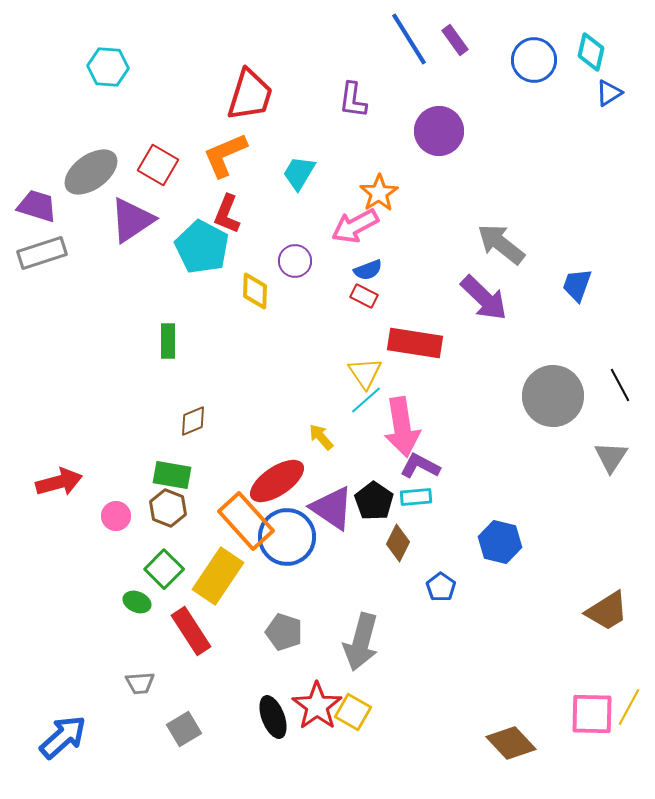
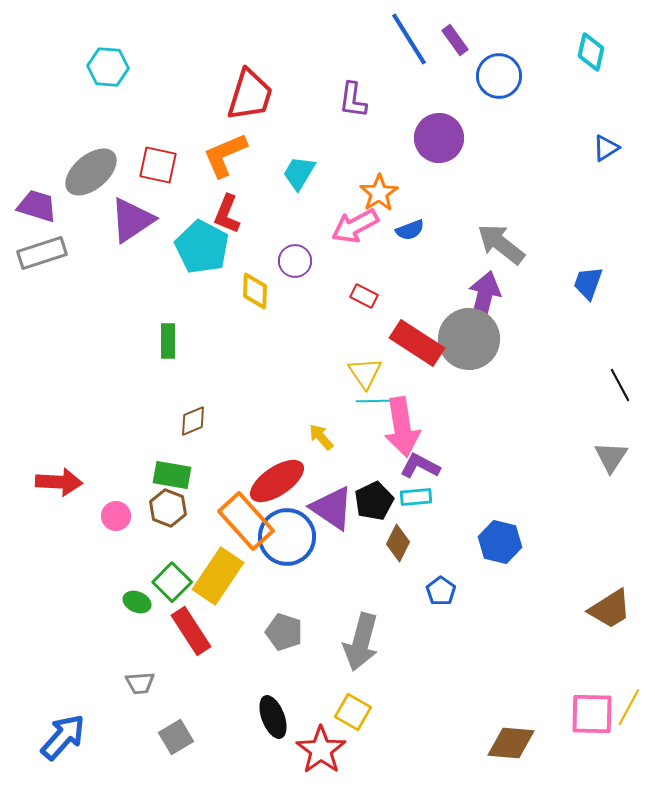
blue circle at (534, 60): moved 35 px left, 16 px down
blue triangle at (609, 93): moved 3 px left, 55 px down
purple circle at (439, 131): moved 7 px down
red square at (158, 165): rotated 18 degrees counterclockwise
gray ellipse at (91, 172): rotated 4 degrees counterclockwise
blue semicircle at (368, 270): moved 42 px right, 40 px up
blue trapezoid at (577, 285): moved 11 px right, 2 px up
purple arrow at (484, 298): rotated 120 degrees counterclockwise
red rectangle at (415, 343): moved 2 px right; rotated 24 degrees clockwise
gray circle at (553, 396): moved 84 px left, 57 px up
cyan line at (366, 400): moved 8 px right, 1 px down; rotated 40 degrees clockwise
red arrow at (59, 482): rotated 18 degrees clockwise
black pentagon at (374, 501): rotated 12 degrees clockwise
green square at (164, 569): moved 8 px right, 13 px down
blue pentagon at (441, 587): moved 4 px down
brown trapezoid at (607, 611): moved 3 px right, 2 px up
red star at (317, 706): moved 4 px right, 44 px down
gray square at (184, 729): moved 8 px left, 8 px down
blue arrow at (63, 737): rotated 6 degrees counterclockwise
brown diamond at (511, 743): rotated 42 degrees counterclockwise
